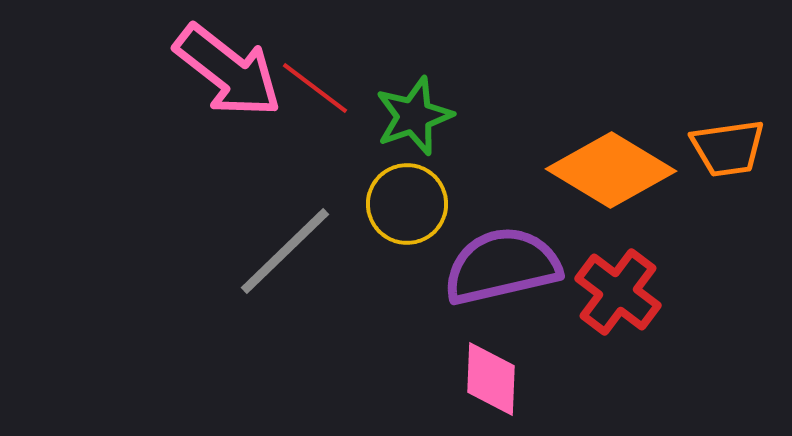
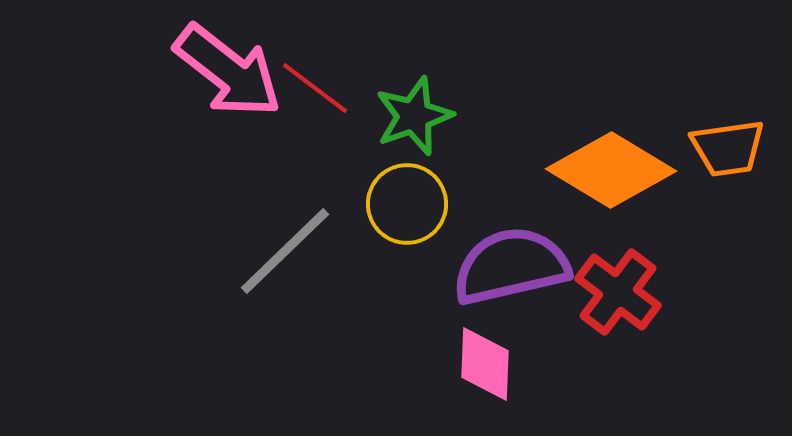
purple semicircle: moved 9 px right
pink diamond: moved 6 px left, 15 px up
